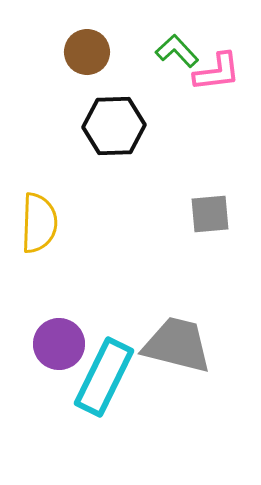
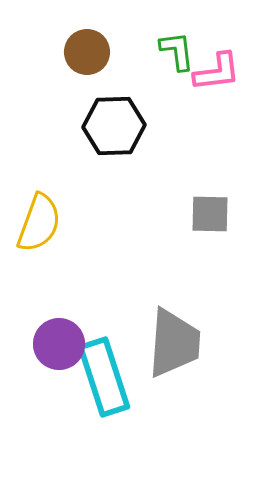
green L-shape: rotated 36 degrees clockwise
gray square: rotated 6 degrees clockwise
yellow semicircle: rotated 18 degrees clockwise
gray trapezoid: moved 3 px left, 2 px up; rotated 80 degrees clockwise
cyan rectangle: rotated 44 degrees counterclockwise
